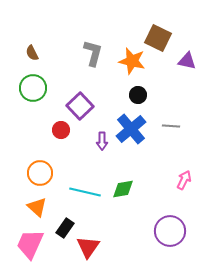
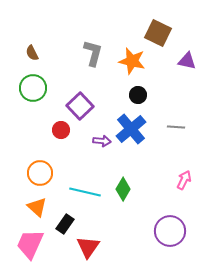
brown square: moved 5 px up
gray line: moved 5 px right, 1 px down
purple arrow: rotated 84 degrees counterclockwise
green diamond: rotated 50 degrees counterclockwise
black rectangle: moved 4 px up
